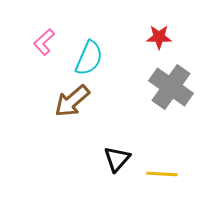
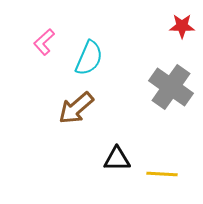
red star: moved 23 px right, 11 px up
brown arrow: moved 4 px right, 7 px down
black triangle: rotated 48 degrees clockwise
